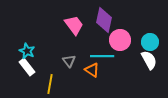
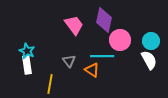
cyan circle: moved 1 px right, 1 px up
white rectangle: moved 2 px up; rotated 30 degrees clockwise
